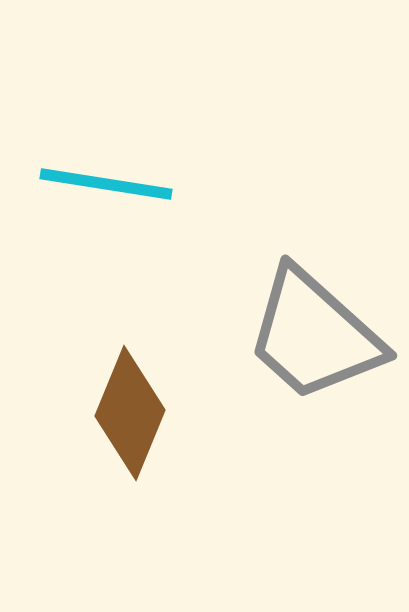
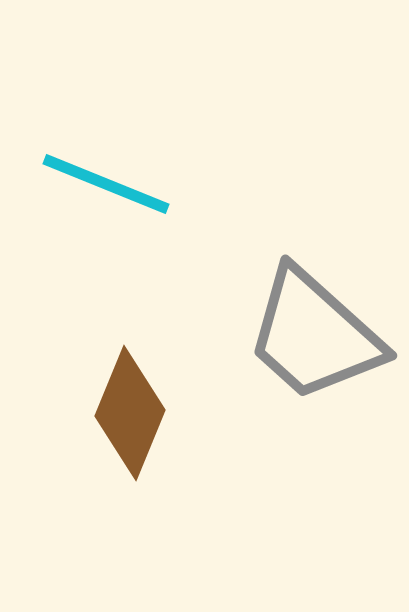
cyan line: rotated 13 degrees clockwise
